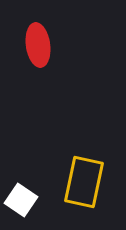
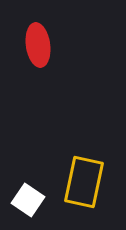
white square: moved 7 px right
